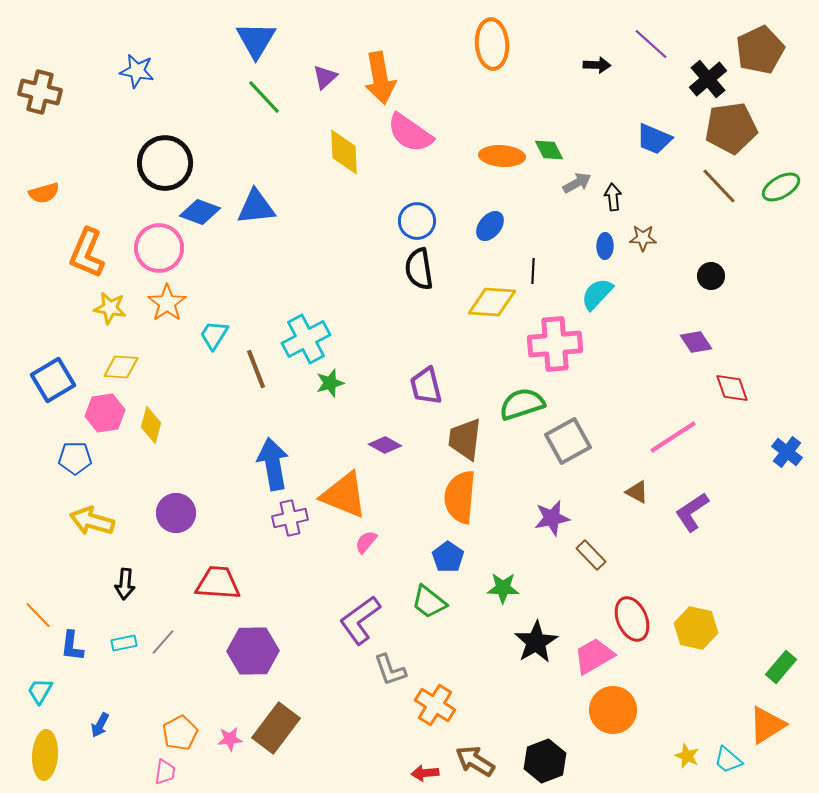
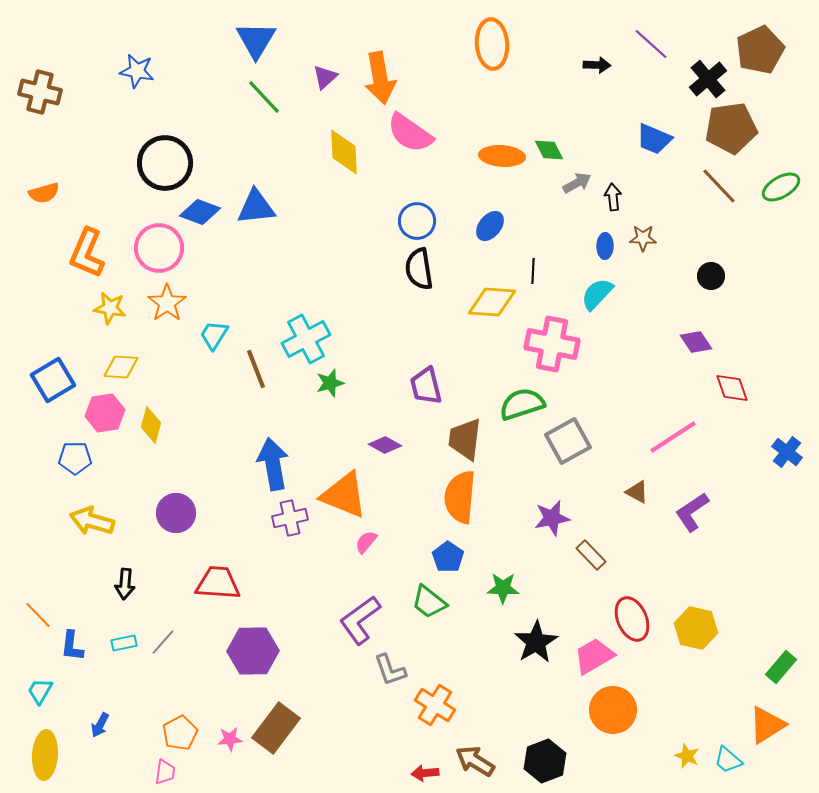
pink cross at (555, 344): moved 3 px left; rotated 16 degrees clockwise
